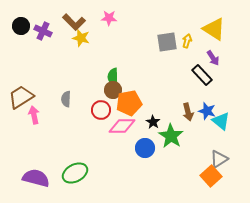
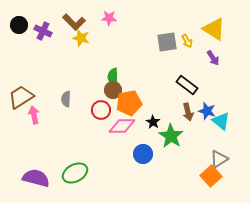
black circle: moved 2 px left, 1 px up
yellow arrow: rotated 136 degrees clockwise
black rectangle: moved 15 px left, 10 px down; rotated 10 degrees counterclockwise
blue circle: moved 2 px left, 6 px down
